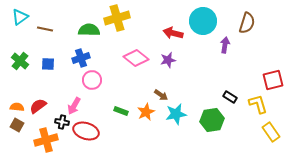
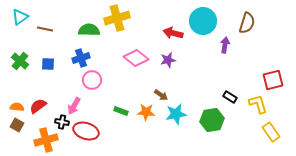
orange star: rotated 30 degrees clockwise
